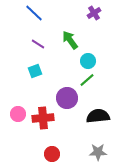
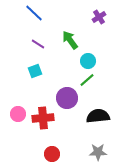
purple cross: moved 5 px right, 4 px down
